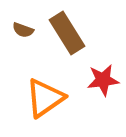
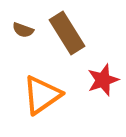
red star: rotated 12 degrees counterclockwise
orange triangle: moved 3 px left, 3 px up
